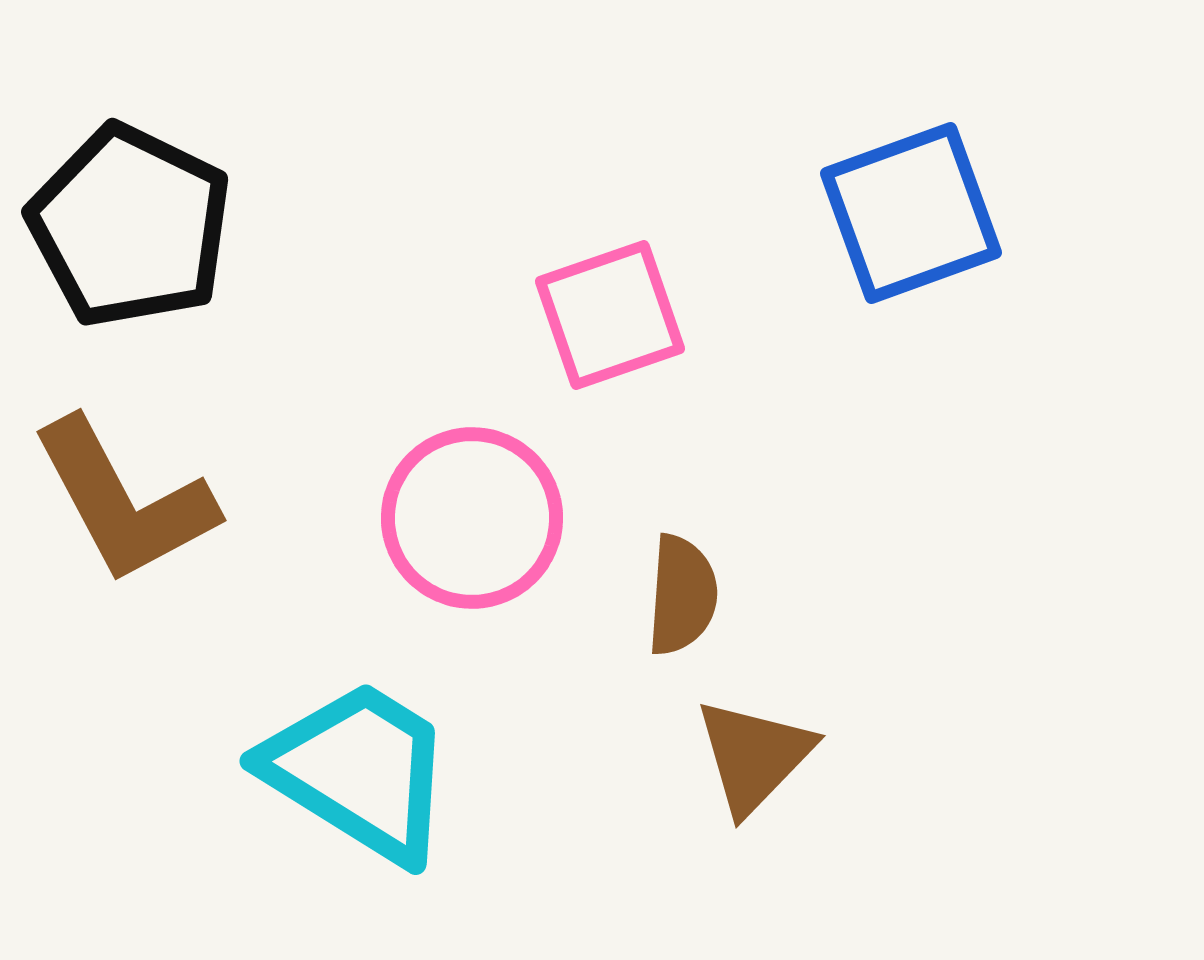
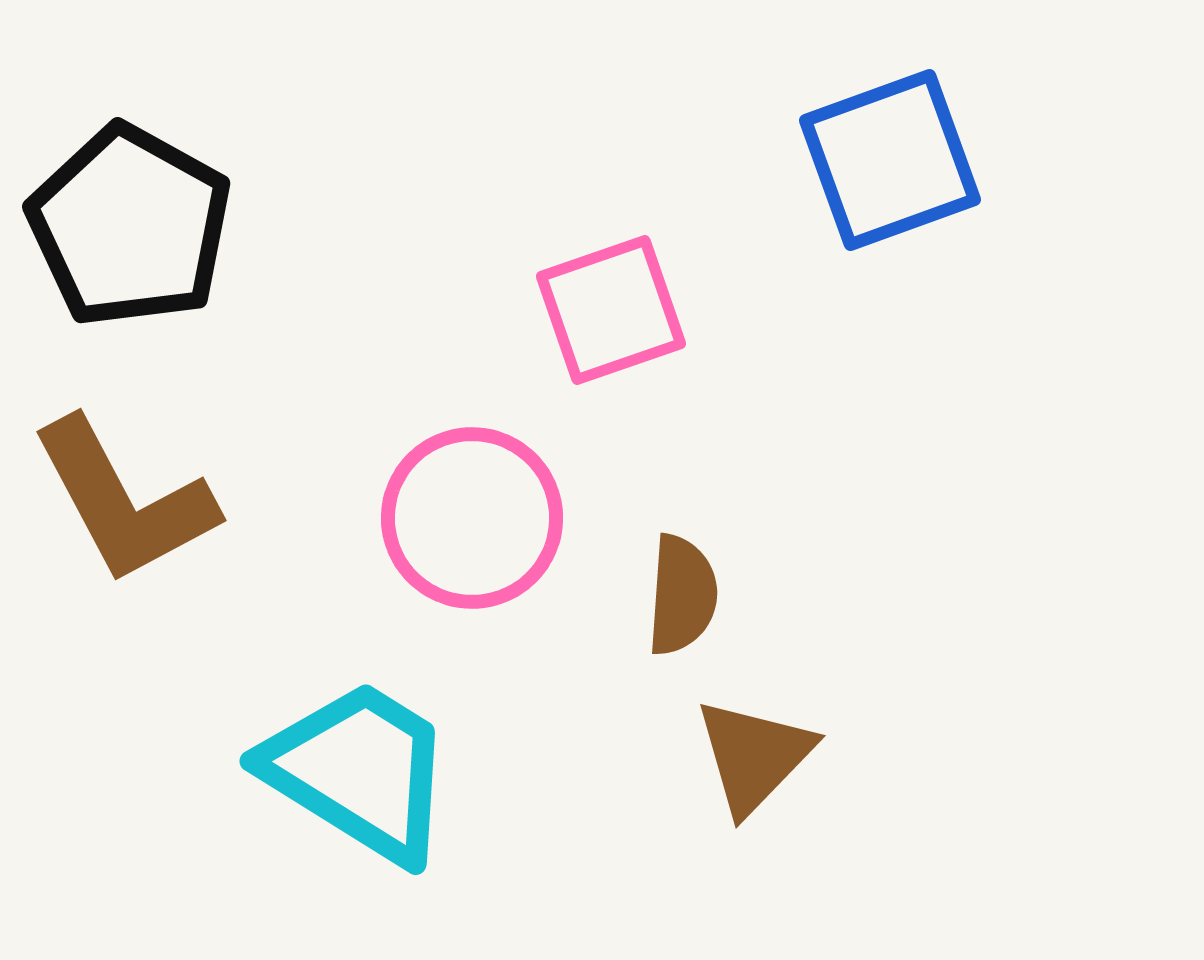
blue square: moved 21 px left, 53 px up
black pentagon: rotated 3 degrees clockwise
pink square: moved 1 px right, 5 px up
